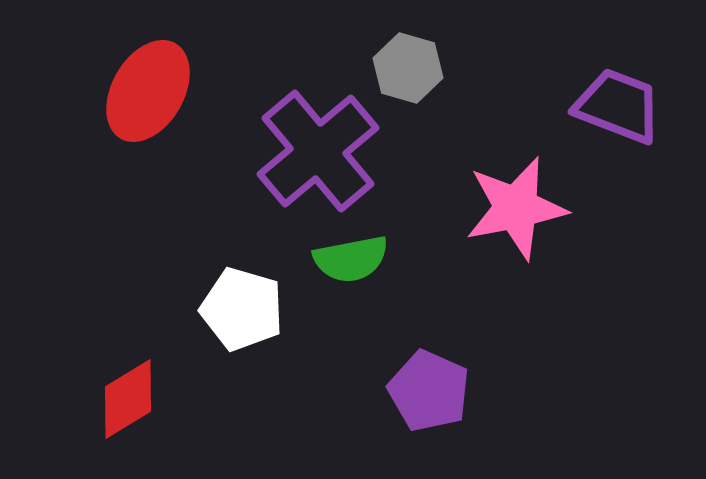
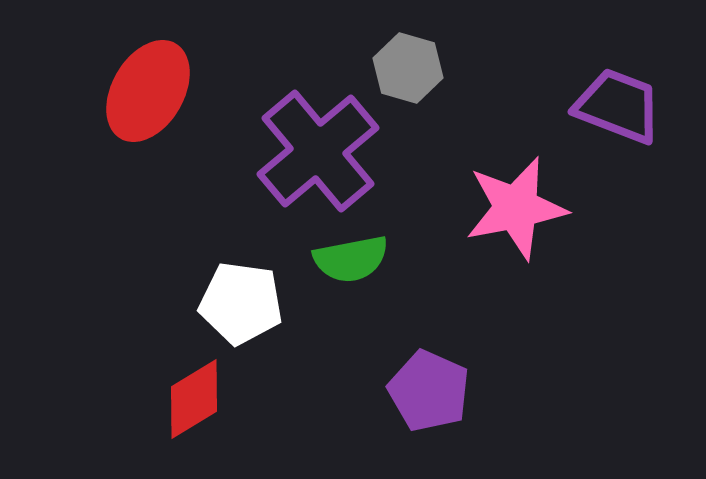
white pentagon: moved 1 px left, 6 px up; rotated 8 degrees counterclockwise
red diamond: moved 66 px right
